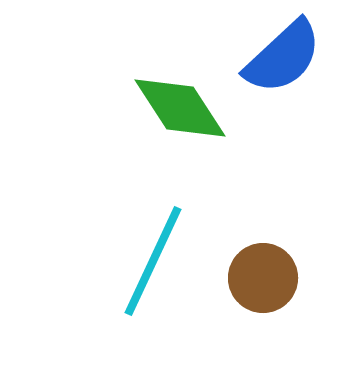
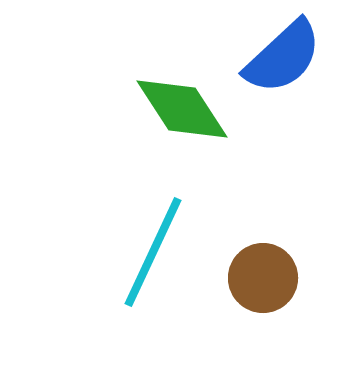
green diamond: moved 2 px right, 1 px down
cyan line: moved 9 px up
